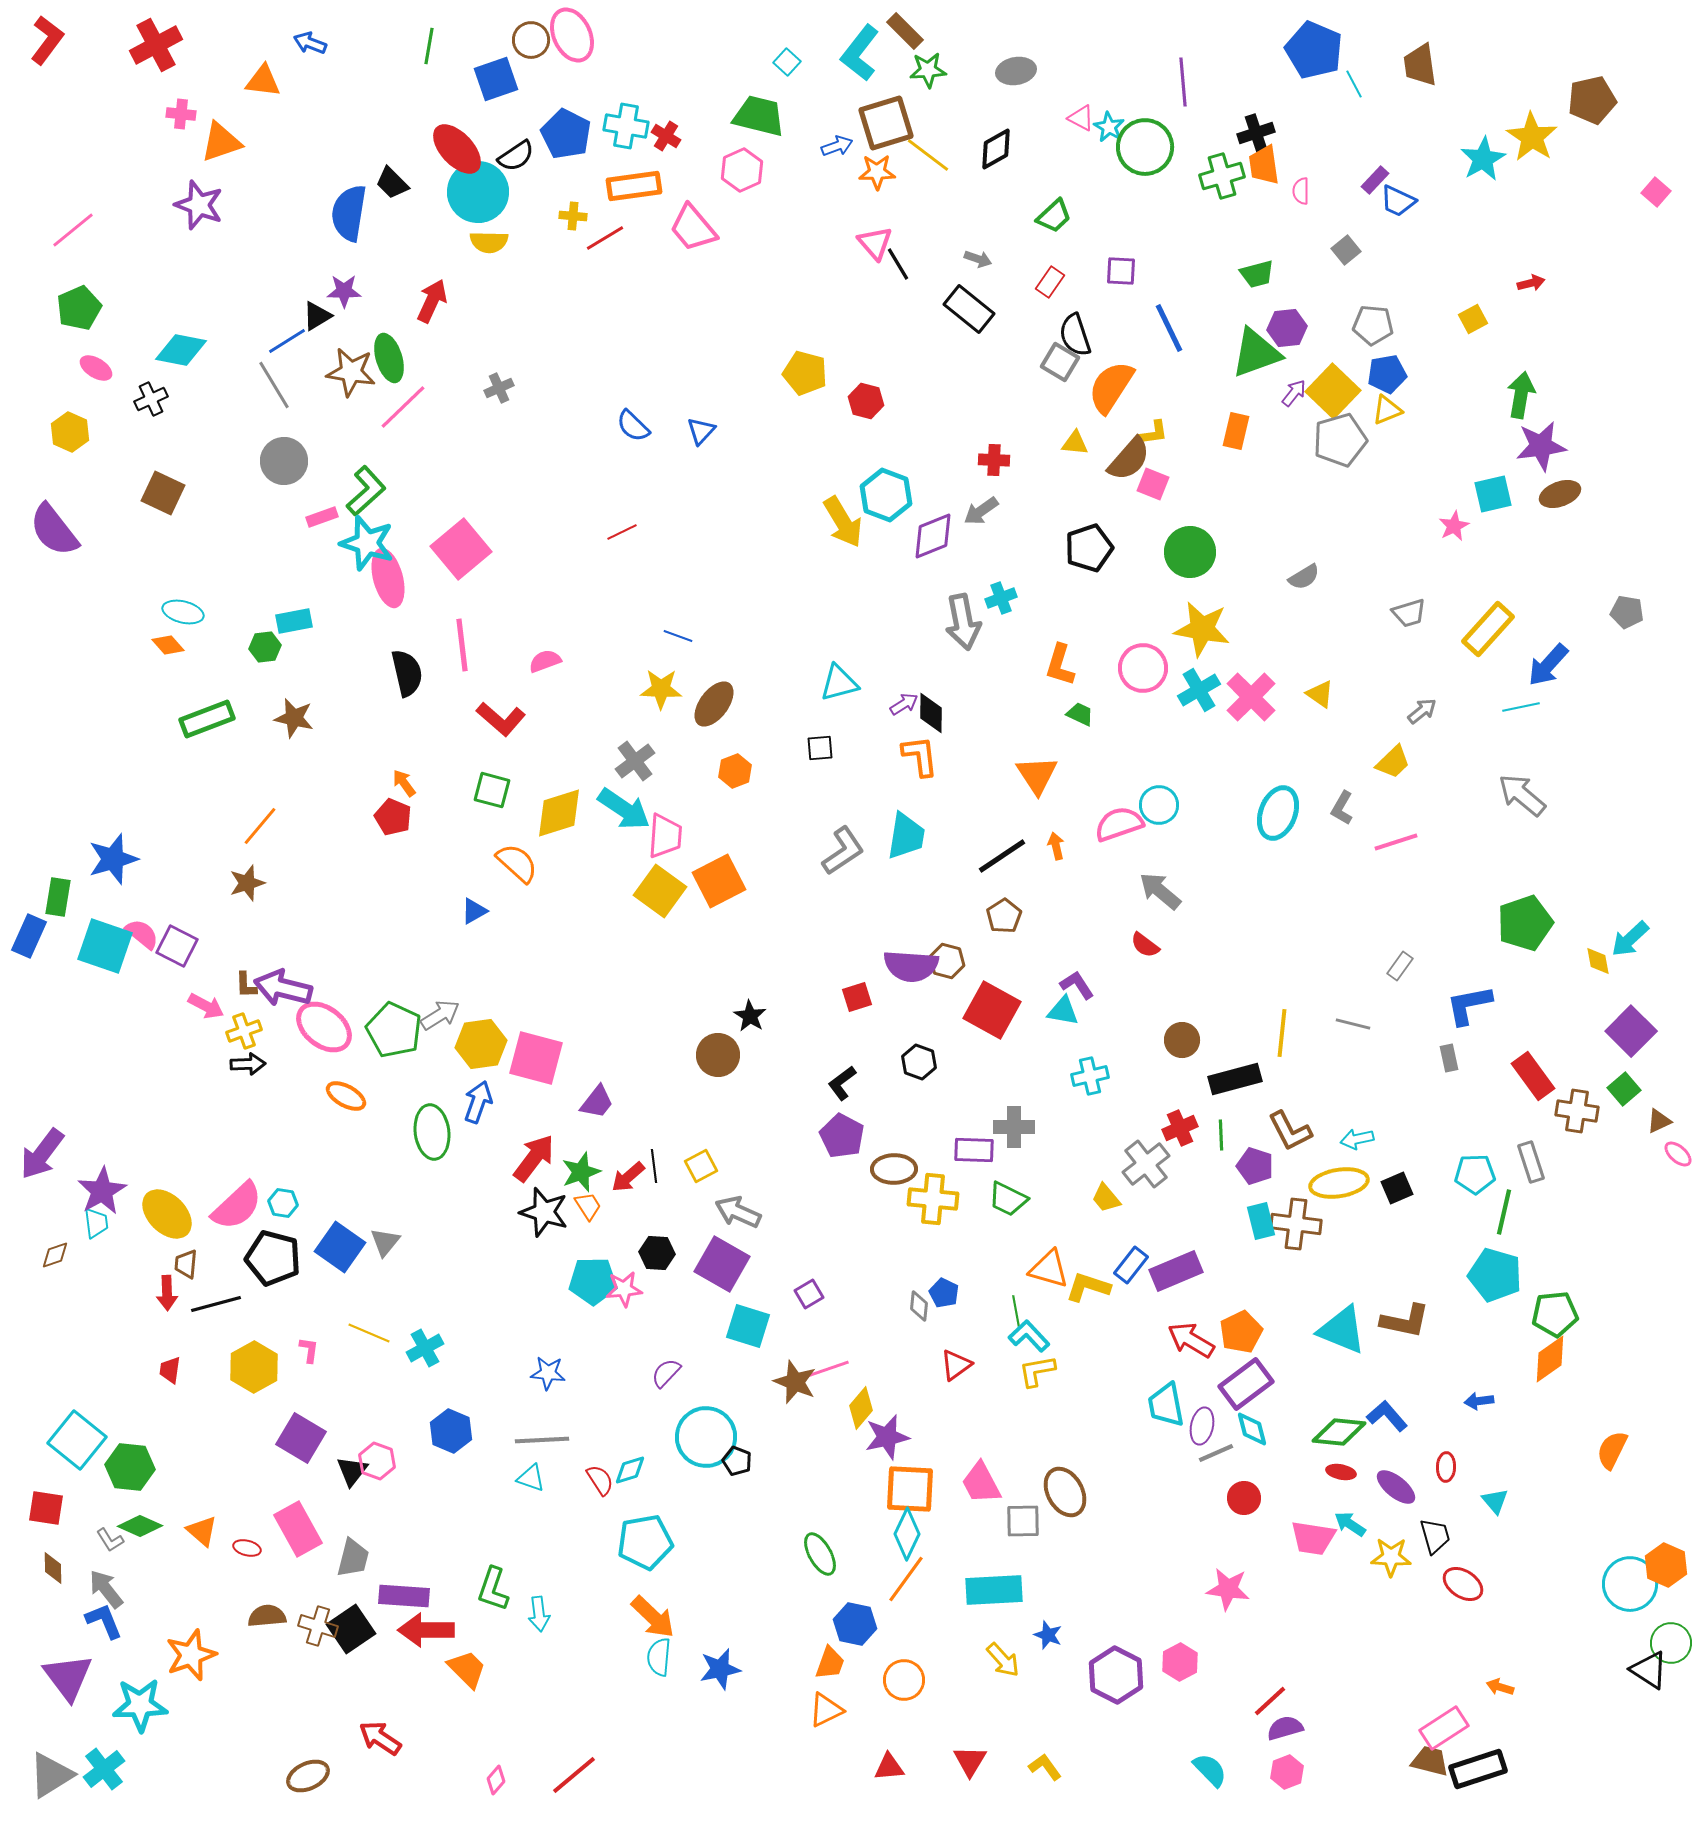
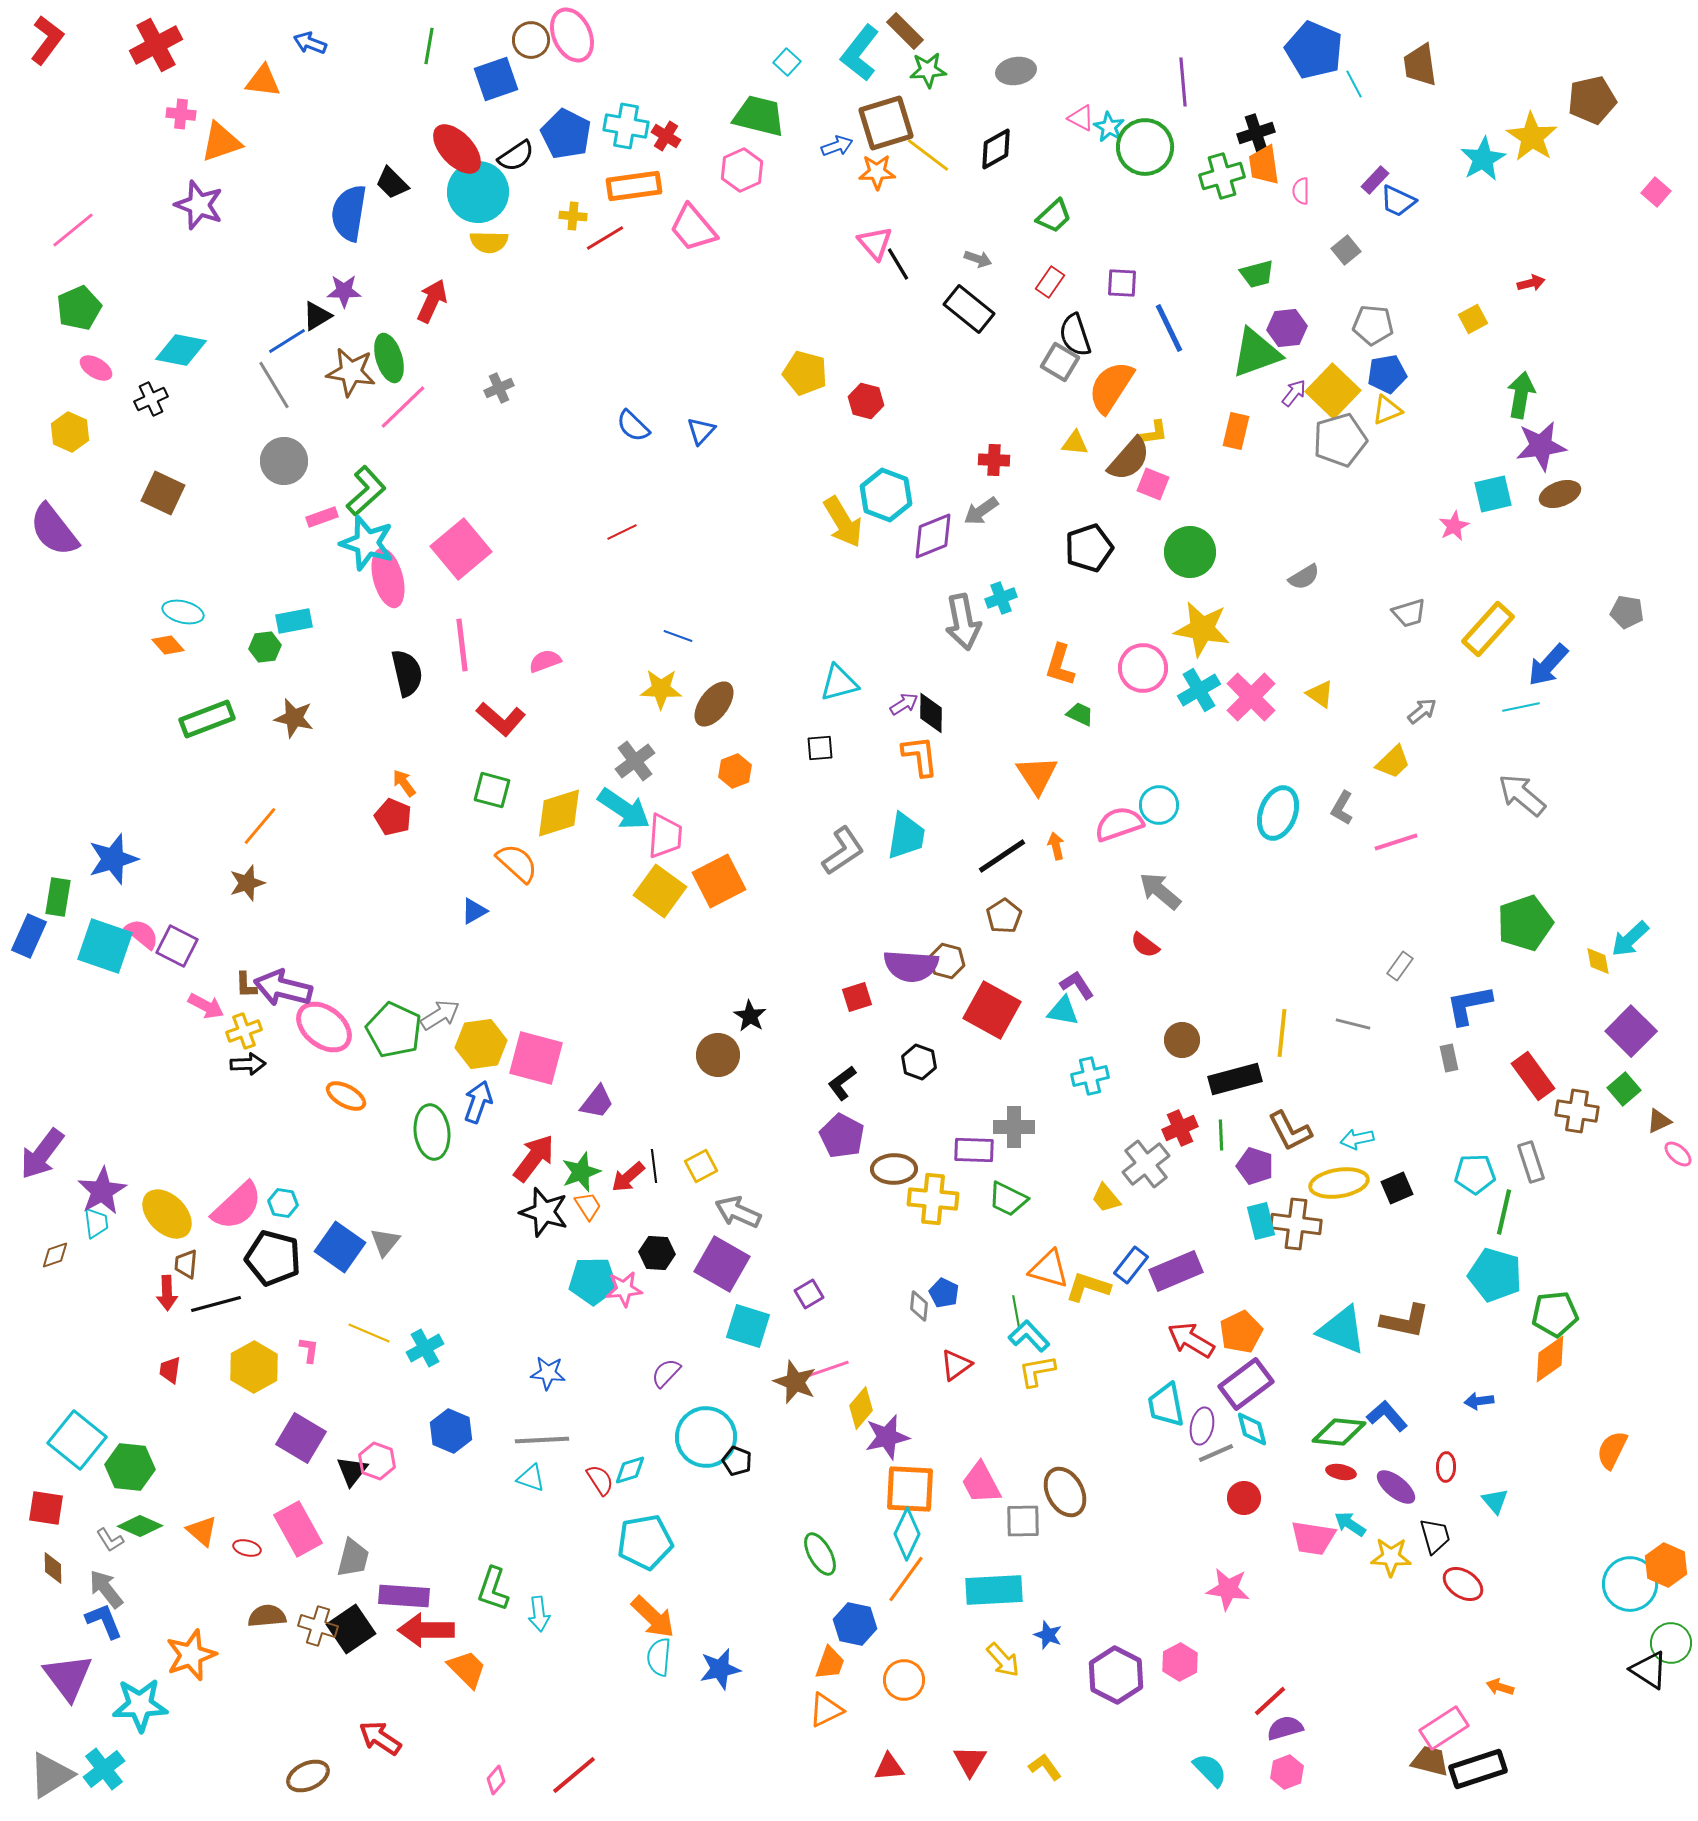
purple square at (1121, 271): moved 1 px right, 12 px down
